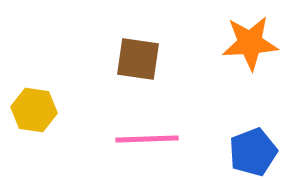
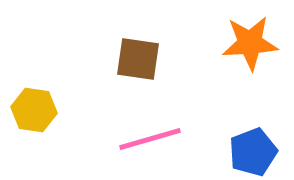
pink line: moved 3 px right; rotated 14 degrees counterclockwise
